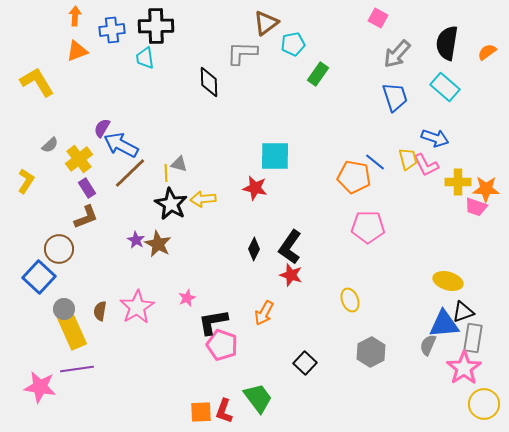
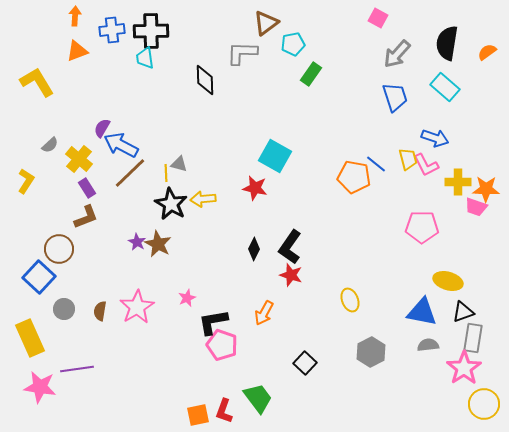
black cross at (156, 26): moved 5 px left, 5 px down
green rectangle at (318, 74): moved 7 px left
black diamond at (209, 82): moved 4 px left, 2 px up
cyan square at (275, 156): rotated 28 degrees clockwise
yellow cross at (79, 159): rotated 12 degrees counterclockwise
blue line at (375, 162): moved 1 px right, 2 px down
pink pentagon at (368, 227): moved 54 px right
purple star at (136, 240): moved 1 px right, 2 px down
blue triangle at (444, 324): moved 22 px left, 12 px up; rotated 16 degrees clockwise
yellow rectangle at (72, 331): moved 42 px left, 7 px down
gray semicircle at (428, 345): rotated 60 degrees clockwise
orange square at (201, 412): moved 3 px left, 3 px down; rotated 10 degrees counterclockwise
